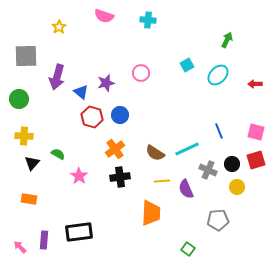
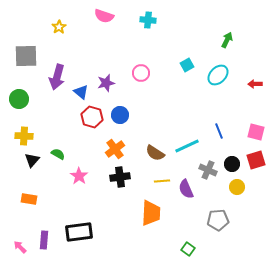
cyan line: moved 3 px up
black triangle: moved 3 px up
